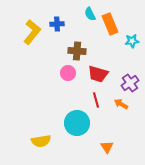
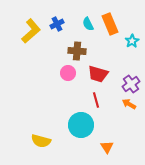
cyan semicircle: moved 2 px left, 10 px down
blue cross: rotated 24 degrees counterclockwise
yellow L-shape: moved 1 px left, 1 px up; rotated 10 degrees clockwise
cyan star: rotated 24 degrees counterclockwise
purple cross: moved 1 px right, 1 px down
orange arrow: moved 8 px right
cyan circle: moved 4 px right, 2 px down
yellow semicircle: rotated 24 degrees clockwise
